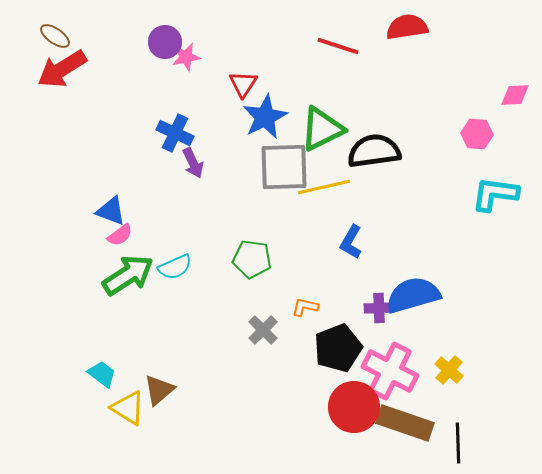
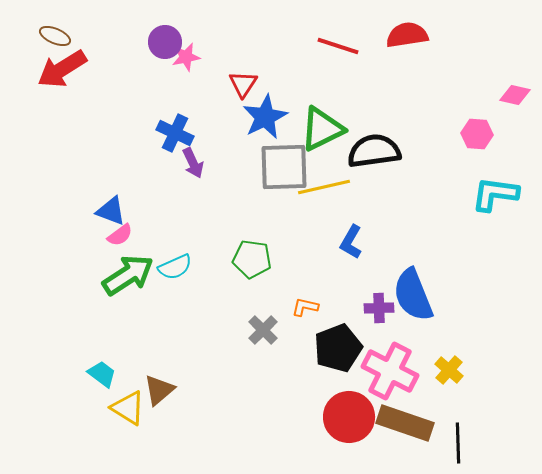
red semicircle: moved 8 px down
brown ellipse: rotated 12 degrees counterclockwise
pink diamond: rotated 16 degrees clockwise
blue semicircle: rotated 96 degrees counterclockwise
red circle: moved 5 px left, 10 px down
